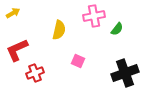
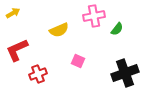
yellow semicircle: rotated 54 degrees clockwise
red cross: moved 3 px right, 1 px down
